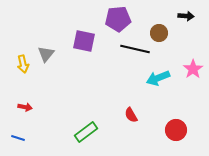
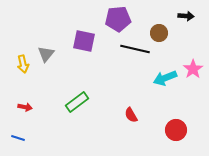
cyan arrow: moved 7 px right
green rectangle: moved 9 px left, 30 px up
